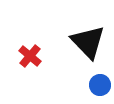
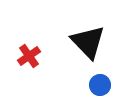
red cross: moved 1 px left; rotated 15 degrees clockwise
